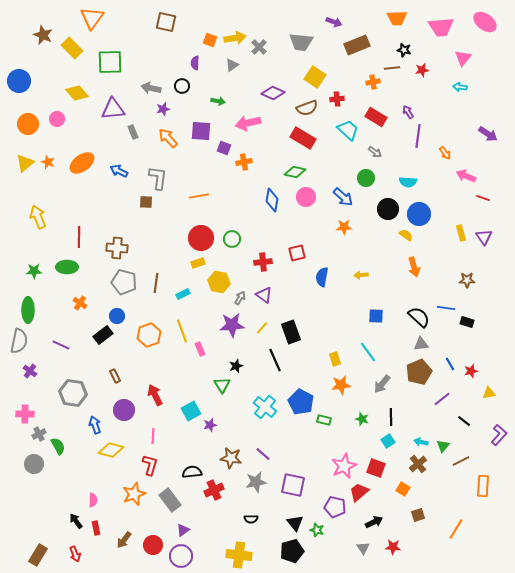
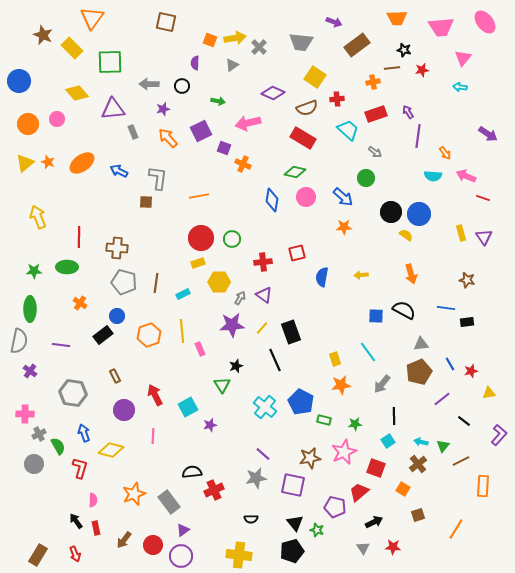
pink ellipse at (485, 22): rotated 15 degrees clockwise
brown rectangle at (357, 45): rotated 15 degrees counterclockwise
gray arrow at (151, 88): moved 2 px left, 4 px up; rotated 12 degrees counterclockwise
red rectangle at (376, 117): moved 3 px up; rotated 50 degrees counterclockwise
purple square at (201, 131): rotated 30 degrees counterclockwise
orange cross at (244, 162): moved 1 px left, 2 px down; rotated 35 degrees clockwise
cyan semicircle at (408, 182): moved 25 px right, 6 px up
black circle at (388, 209): moved 3 px right, 3 px down
orange arrow at (414, 267): moved 3 px left, 7 px down
brown star at (467, 280): rotated 14 degrees clockwise
yellow hexagon at (219, 282): rotated 10 degrees counterclockwise
green ellipse at (28, 310): moved 2 px right, 1 px up
black semicircle at (419, 317): moved 15 px left, 7 px up; rotated 15 degrees counterclockwise
black rectangle at (467, 322): rotated 24 degrees counterclockwise
yellow line at (182, 331): rotated 15 degrees clockwise
purple line at (61, 345): rotated 18 degrees counterclockwise
cyan square at (191, 411): moved 3 px left, 4 px up
black line at (391, 417): moved 3 px right, 1 px up
green star at (362, 419): moved 7 px left, 5 px down; rotated 24 degrees counterclockwise
blue arrow at (95, 425): moved 11 px left, 8 px down
brown star at (231, 458): moved 79 px right; rotated 20 degrees counterclockwise
red L-shape at (150, 465): moved 70 px left, 3 px down
pink star at (344, 466): moved 14 px up
gray star at (256, 482): moved 4 px up
gray rectangle at (170, 500): moved 1 px left, 2 px down
